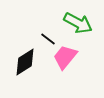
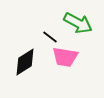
black line: moved 2 px right, 2 px up
pink trapezoid: rotated 120 degrees counterclockwise
